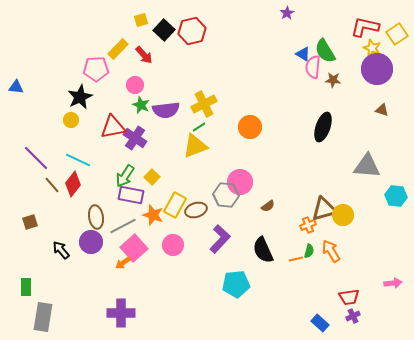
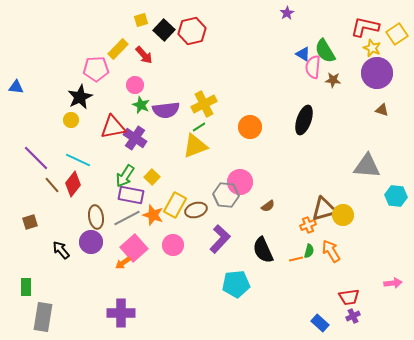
purple circle at (377, 69): moved 4 px down
black ellipse at (323, 127): moved 19 px left, 7 px up
gray line at (123, 226): moved 4 px right, 8 px up
